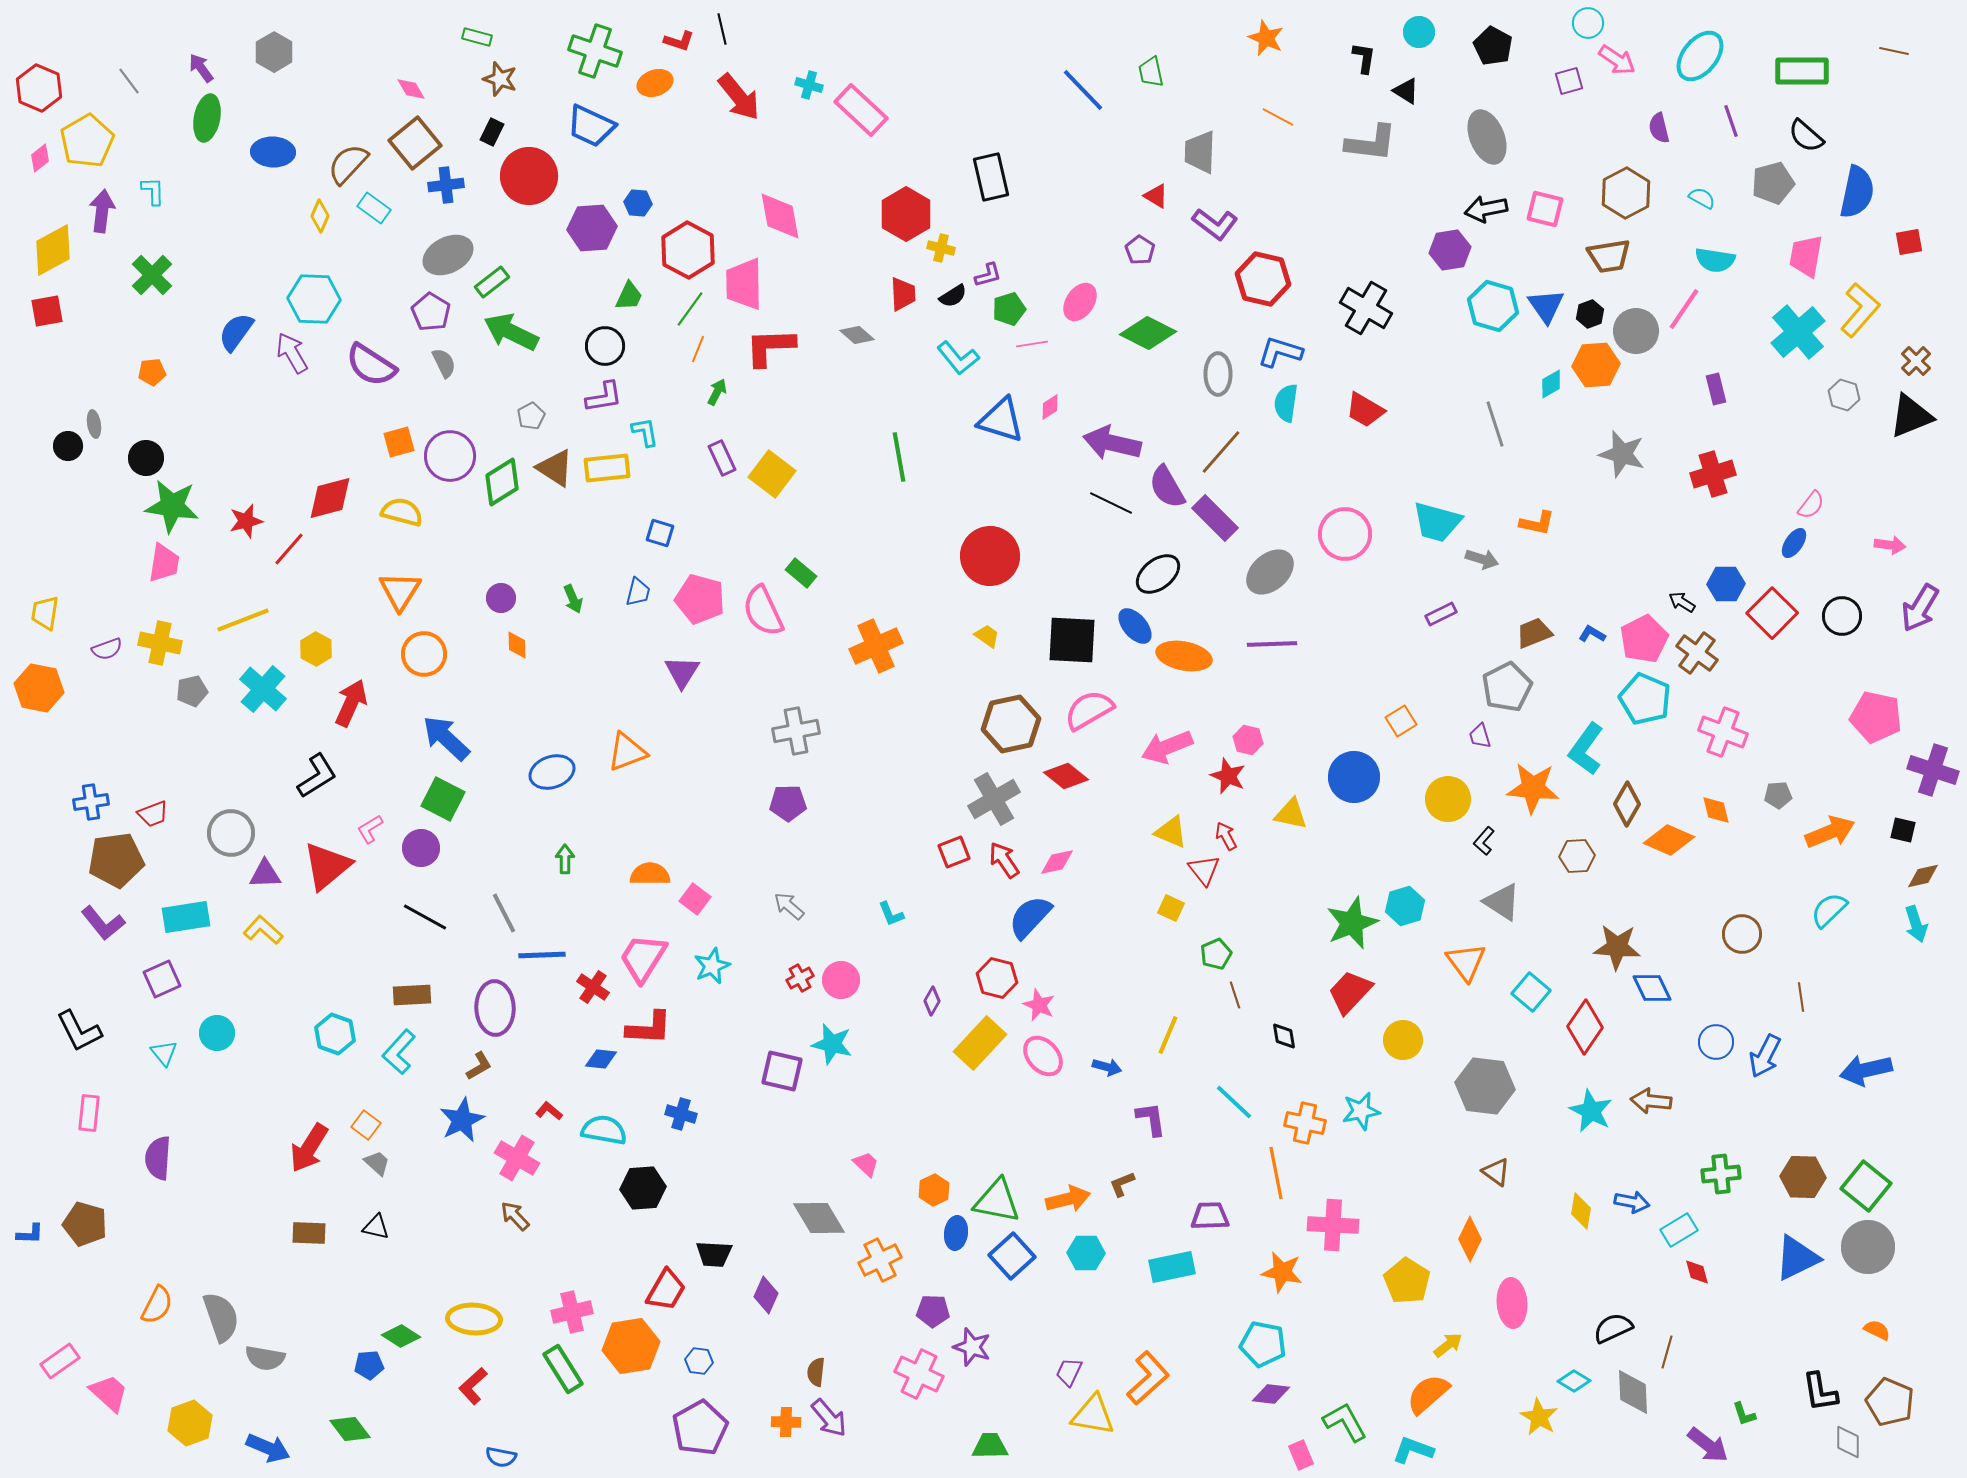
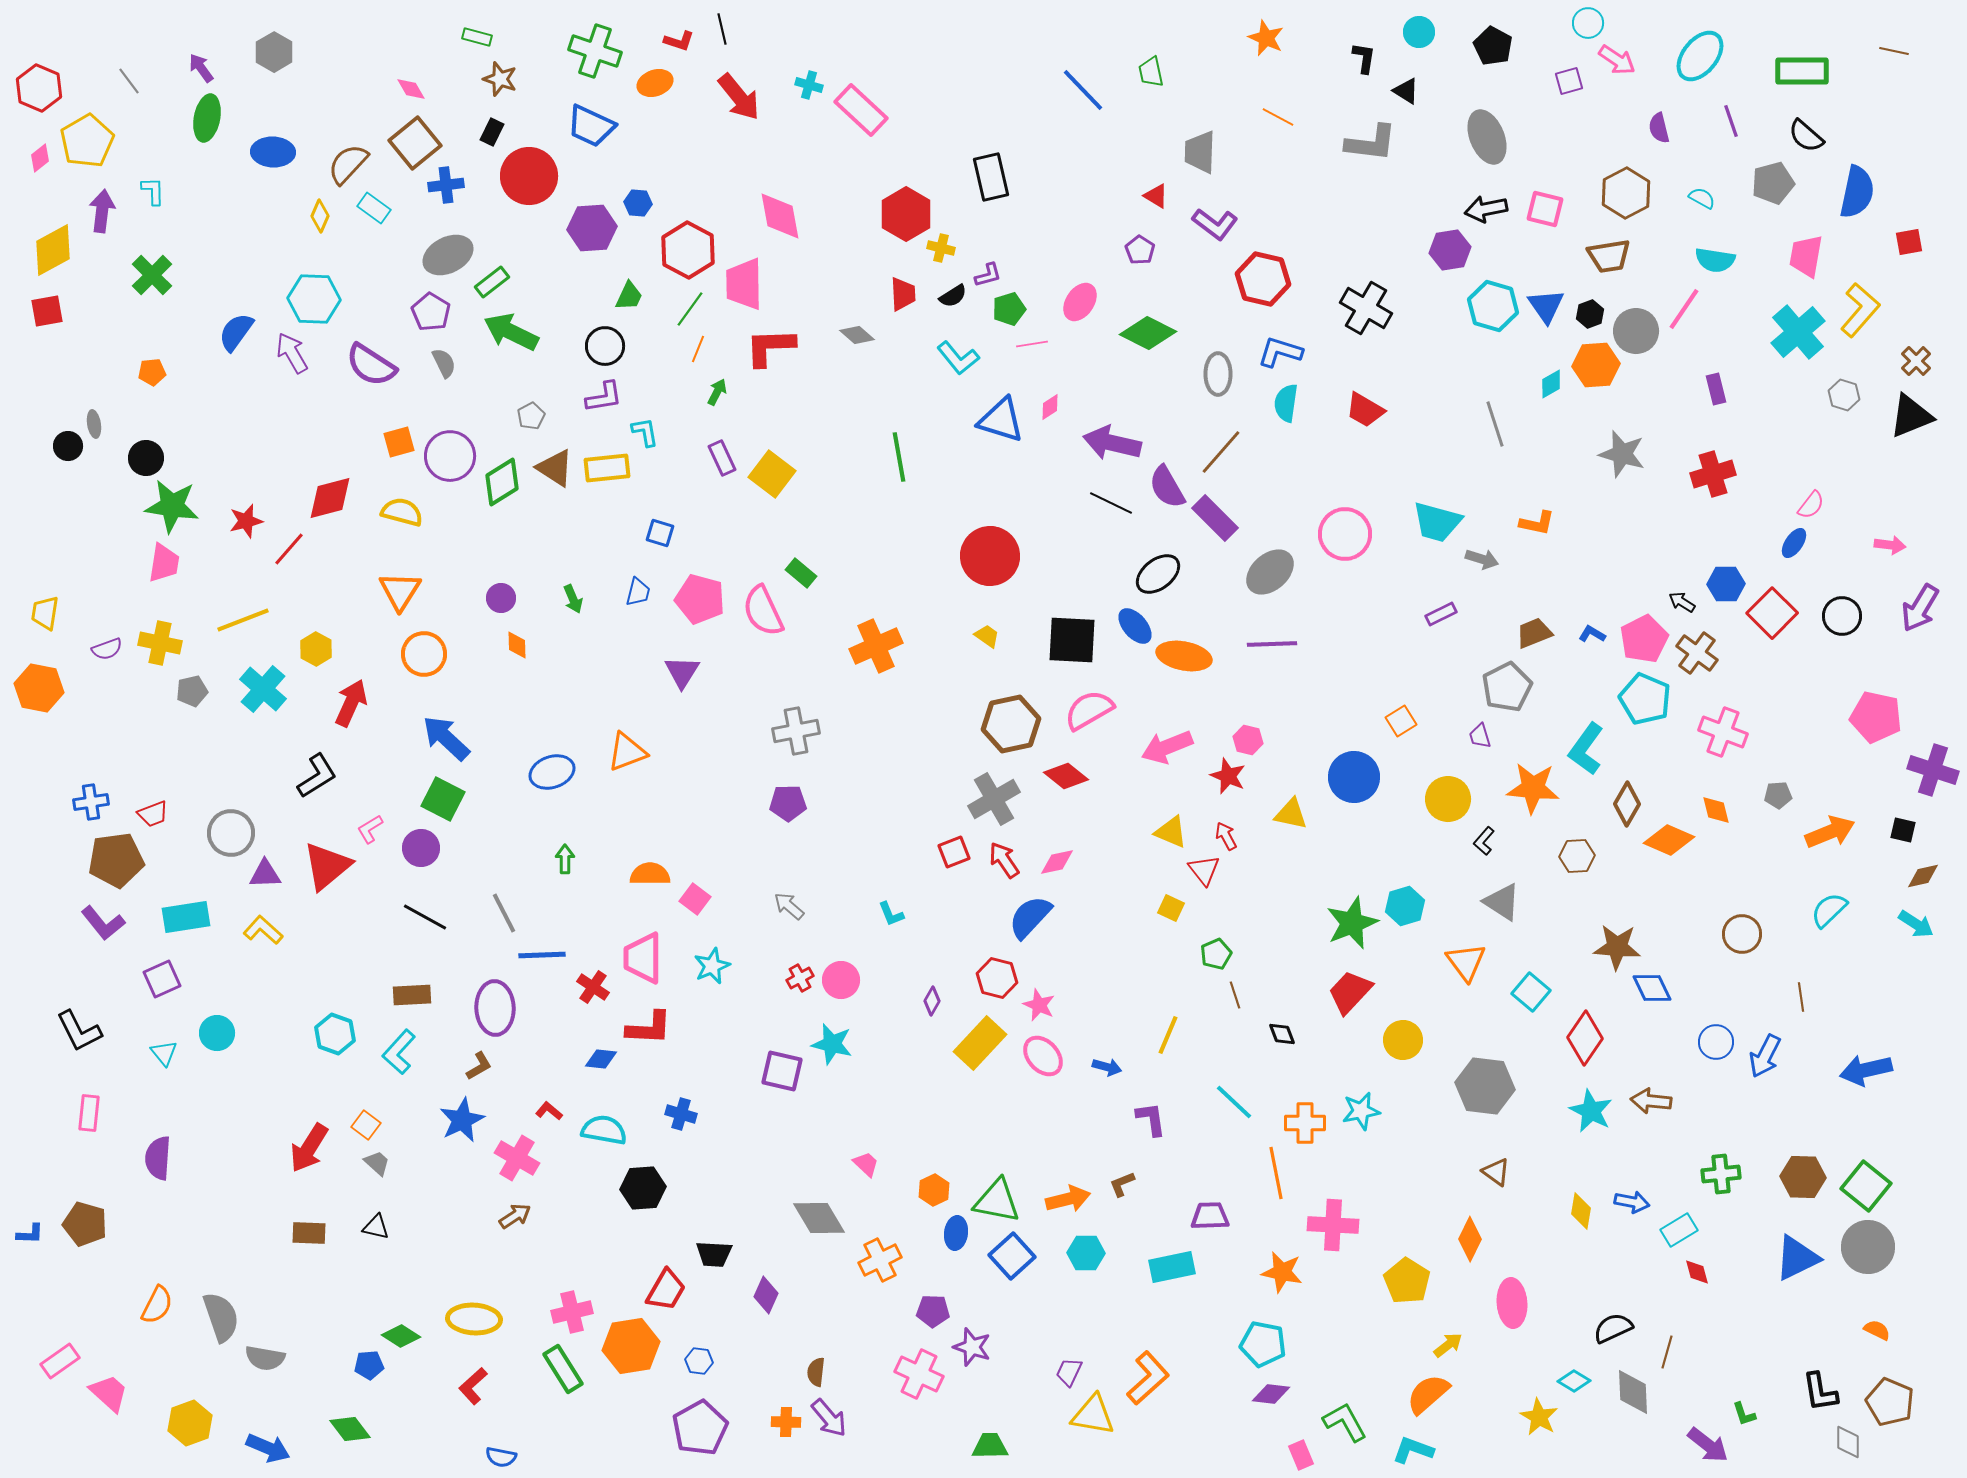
cyan arrow at (1916, 924): rotated 39 degrees counterclockwise
pink trapezoid at (643, 958): rotated 32 degrees counterclockwise
red diamond at (1585, 1027): moved 11 px down
black diamond at (1284, 1036): moved 2 px left, 2 px up; rotated 12 degrees counterclockwise
orange cross at (1305, 1123): rotated 12 degrees counterclockwise
brown arrow at (515, 1216): rotated 100 degrees clockwise
